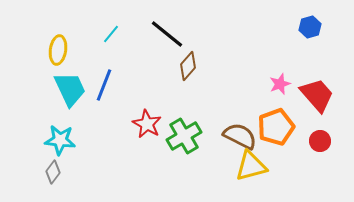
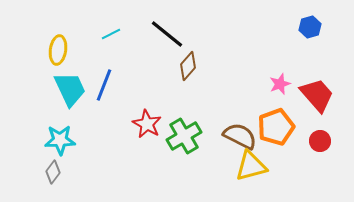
cyan line: rotated 24 degrees clockwise
cyan star: rotated 8 degrees counterclockwise
